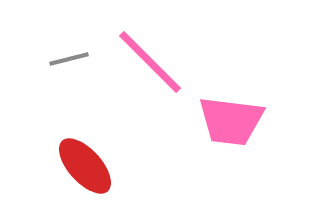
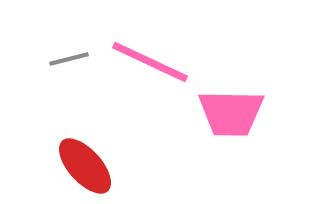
pink line: rotated 20 degrees counterclockwise
pink trapezoid: moved 8 px up; rotated 6 degrees counterclockwise
